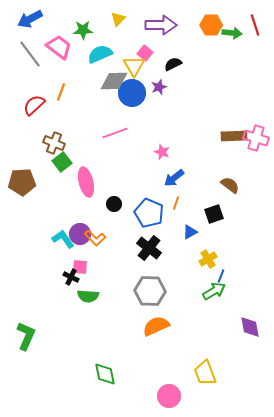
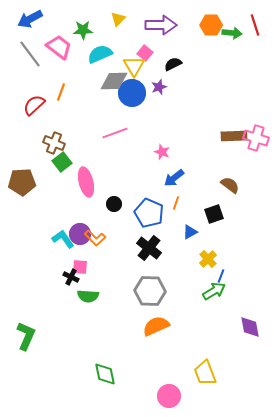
yellow cross at (208, 259): rotated 12 degrees counterclockwise
